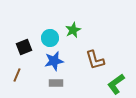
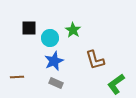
green star: rotated 14 degrees counterclockwise
black square: moved 5 px right, 19 px up; rotated 21 degrees clockwise
blue star: rotated 12 degrees counterclockwise
brown line: moved 2 px down; rotated 64 degrees clockwise
gray rectangle: rotated 24 degrees clockwise
